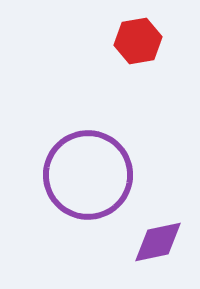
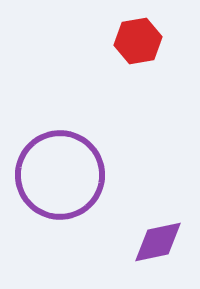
purple circle: moved 28 px left
